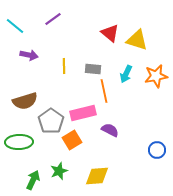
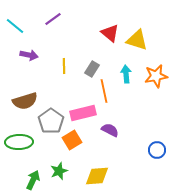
gray rectangle: moved 1 px left; rotated 63 degrees counterclockwise
cyan arrow: rotated 150 degrees clockwise
